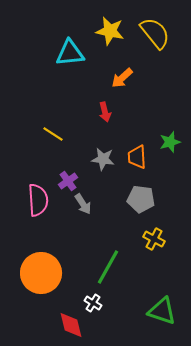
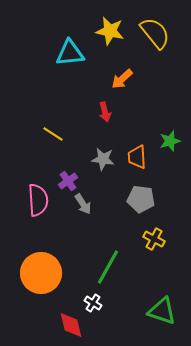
orange arrow: moved 1 px down
green star: moved 1 px up
